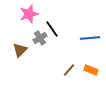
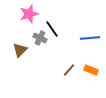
gray cross: rotated 32 degrees counterclockwise
